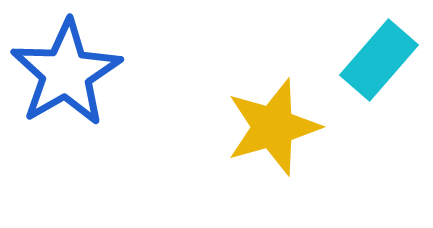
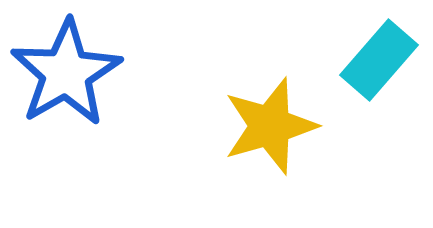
yellow star: moved 3 px left, 1 px up
